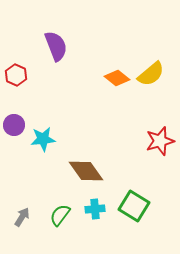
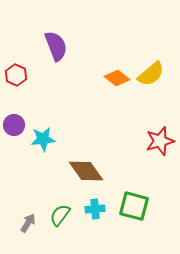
green square: rotated 16 degrees counterclockwise
gray arrow: moved 6 px right, 6 px down
